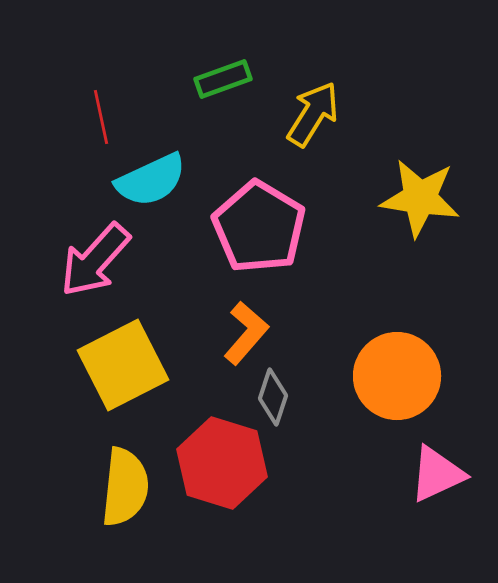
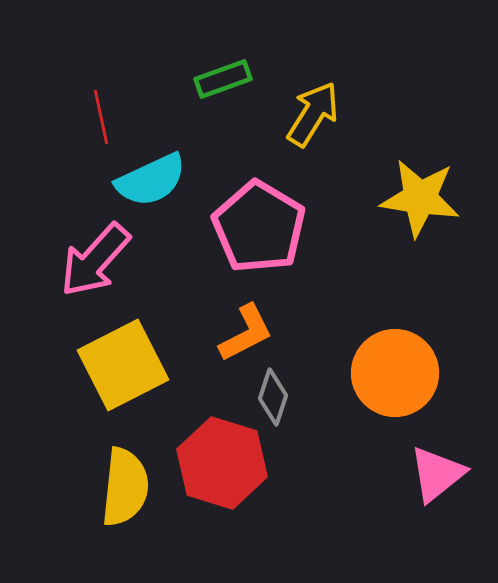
orange L-shape: rotated 22 degrees clockwise
orange circle: moved 2 px left, 3 px up
pink triangle: rotated 14 degrees counterclockwise
